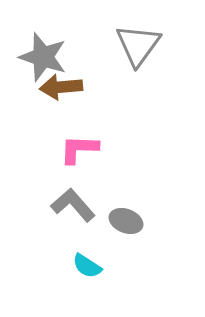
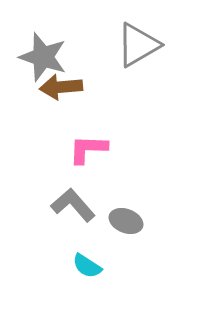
gray triangle: rotated 24 degrees clockwise
pink L-shape: moved 9 px right
